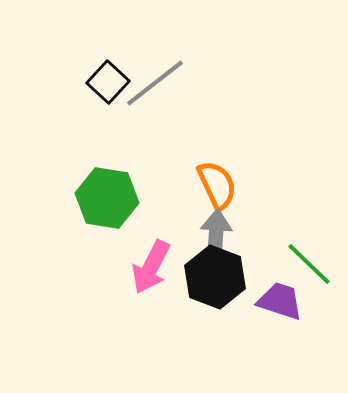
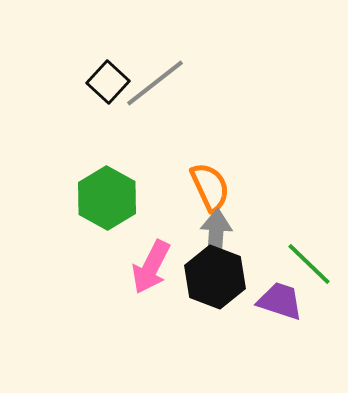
orange semicircle: moved 7 px left, 2 px down
green hexagon: rotated 20 degrees clockwise
